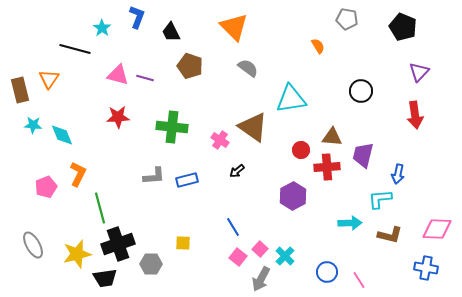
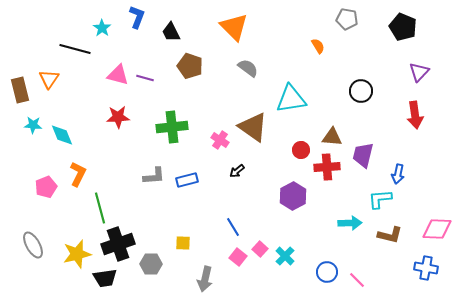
green cross at (172, 127): rotated 12 degrees counterclockwise
gray arrow at (261, 279): moved 56 px left; rotated 15 degrees counterclockwise
pink line at (359, 280): moved 2 px left; rotated 12 degrees counterclockwise
